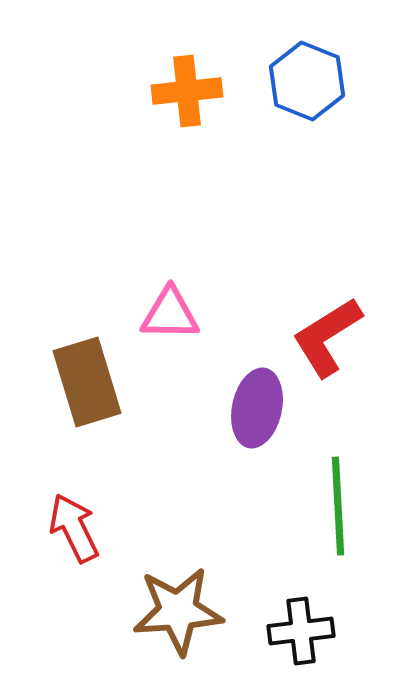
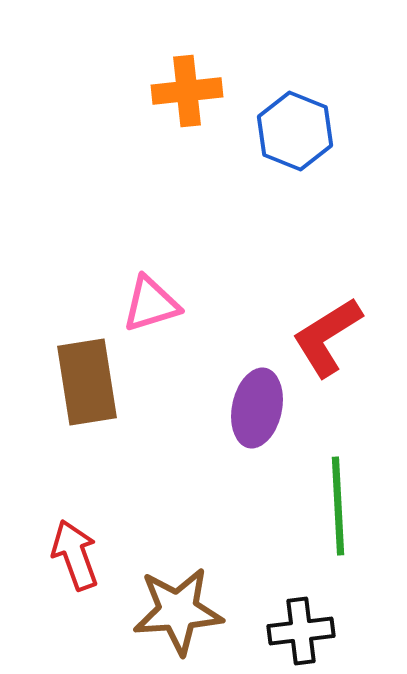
blue hexagon: moved 12 px left, 50 px down
pink triangle: moved 19 px left, 10 px up; rotated 18 degrees counterclockwise
brown rectangle: rotated 8 degrees clockwise
red arrow: moved 1 px right, 27 px down; rotated 6 degrees clockwise
